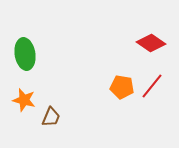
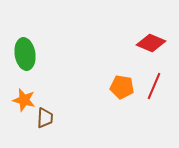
red diamond: rotated 12 degrees counterclockwise
red line: moved 2 px right; rotated 16 degrees counterclockwise
brown trapezoid: moved 6 px left, 1 px down; rotated 20 degrees counterclockwise
